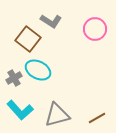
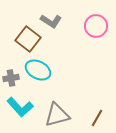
pink circle: moved 1 px right, 3 px up
gray cross: moved 3 px left; rotated 21 degrees clockwise
cyan L-shape: moved 3 px up
brown line: rotated 30 degrees counterclockwise
